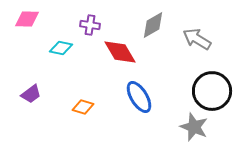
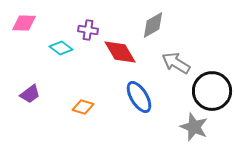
pink diamond: moved 3 px left, 4 px down
purple cross: moved 2 px left, 5 px down
gray arrow: moved 21 px left, 24 px down
cyan diamond: rotated 25 degrees clockwise
purple trapezoid: moved 1 px left
